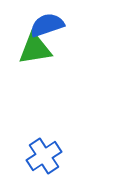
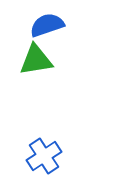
green triangle: moved 1 px right, 11 px down
